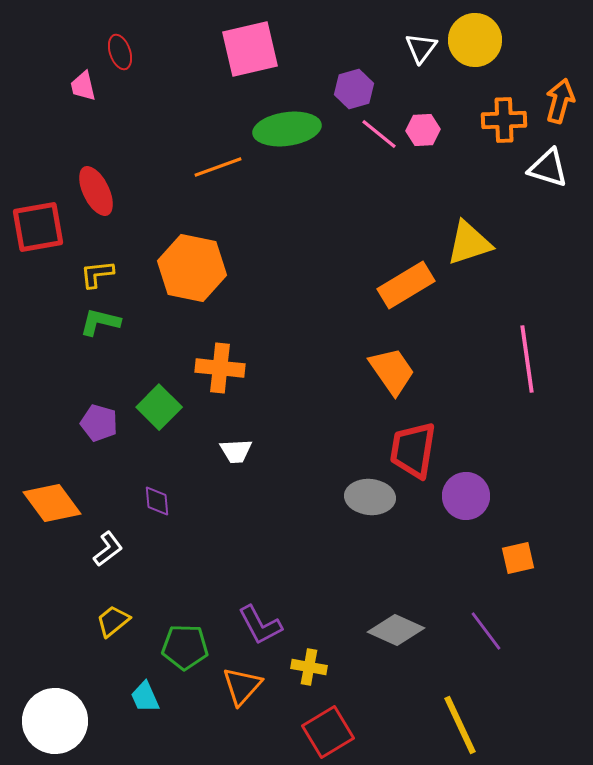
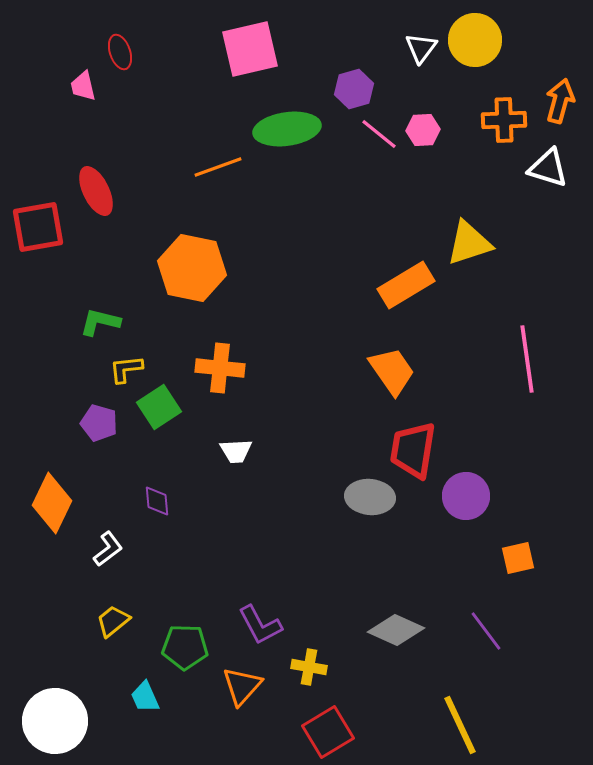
yellow L-shape at (97, 274): moved 29 px right, 95 px down
green square at (159, 407): rotated 12 degrees clockwise
orange diamond at (52, 503): rotated 62 degrees clockwise
